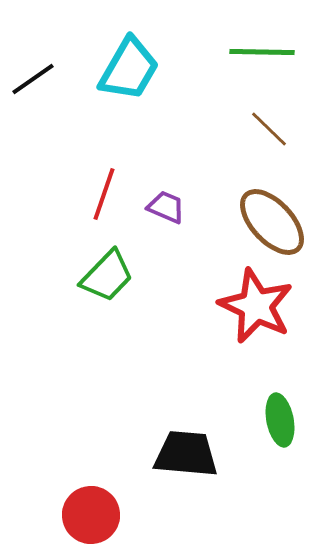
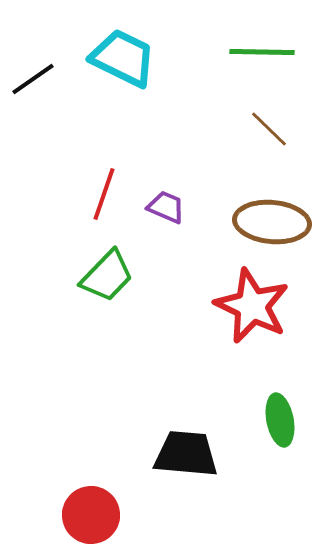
cyan trapezoid: moved 6 px left, 11 px up; rotated 94 degrees counterclockwise
brown ellipse: rotated 42 degrees counterclockwise
red star: moved 4 px left
